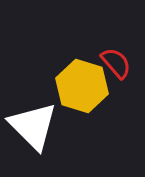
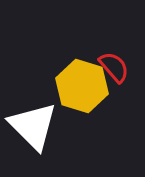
red semicircle: moved 2 px left, 4 px down
